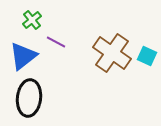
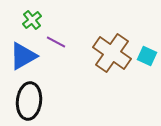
blue triangle: rotated 8 degrees clockwise
black ellipse: moved 3 px down
